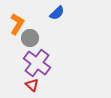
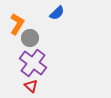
purple cross: moved 4 px left
red triangle: moved 1 px left, 1 px down
